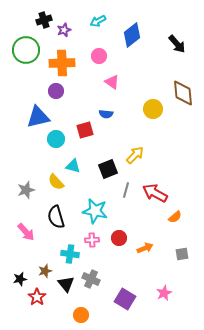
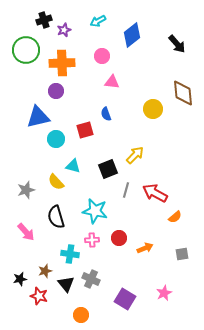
pink circle: moved 3 px right
pink triangle: rotated 28 degrees counterclockwise
blue semicircle: rotated 64 degrees clockwise
red star: moved 2 px right, 1 px up; rotated 18 degrees counterclockwise
